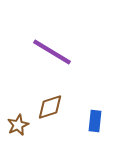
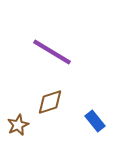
brown diamond: moved 5 px up
blue rectangle: rotated 45 degrees counterclockwise
